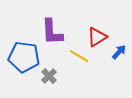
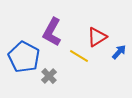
purple L-shape: rotated 32 degrees clockwise
blue pentagon: rotated 20 degrees clockwise
